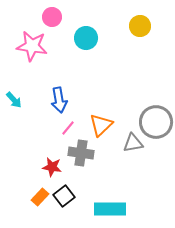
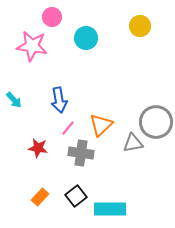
red star: moved 14 px left, 19 px up
black square: moved 12 px right
